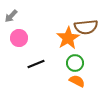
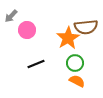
pink circle: moved 8 px right, 8 px up
